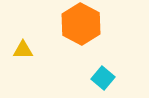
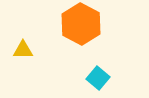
cyan square: moved 5 px left
